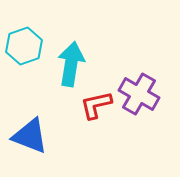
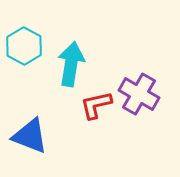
cyan hexagon: rotated 12 degrees counterclockwise
